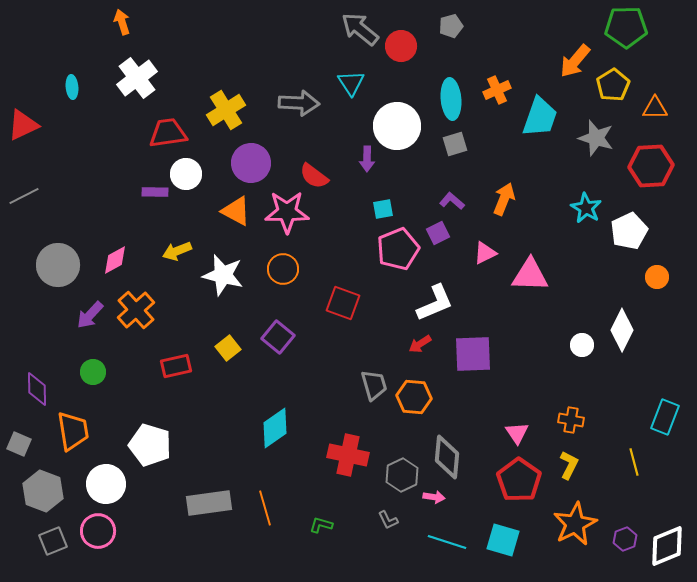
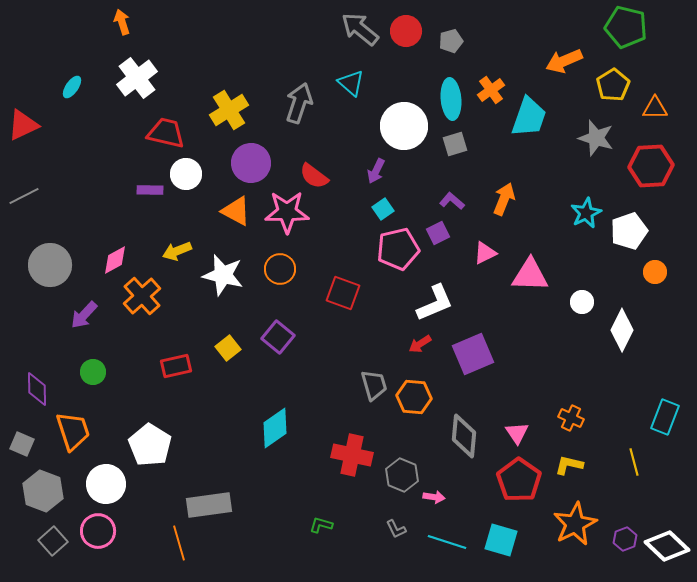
gray pentagon at (451, 26): moved 15 px down
green pentagon at (626, 27): rotated 15 degrees clockwise
red circle at (401, 46): moved 5 px right, 15 px up
orange arrow at (575, 61): moved 11 px left; rotated 27 degrees clockwise
cyan triangle at (351, 83): rotated 16 degrees counterclockwise
cyan ellipse at (72, 87): rotated 40 degrees clockwise
orange cross at (497, 90): moved 6 px left; rotated 12 degrees counterclockwise
gray arrow at (299, 103): rotated 75 degrees counterclockwise
yellow cross at (226, 110): moved 3 px right
cyan trapezoid at (540, 117): moved 11 px left
white circle at (397, 126): moved 7 px right
red trapezoid at (168, 133): moved 2 px left; rotated 21 degrees clockwise
purple arrow at (367, 159): moved 9 px right, 12 px down; rotated 25 degrees clockwise
purple rectangle at (155, 192): moved 5 px left, 2 px up
cyan star at (586, 208): moved 5 px down; rotated 16 degrees clockwise
cyan square at (383, 209): rotated 25 degrees counterclockwise
white pentagon at (629, 231): rotated 6 degrees clockwise
pink pentagon at (398, 249): rotated 9 degrees clockwise
gray circle at (58, 265): moved 8 px left
orange circle at (283, 269): moved 3 px left
orange circle at (657, 277): moved 2 px left, 5 px up
red square at (343, 303): moved 10 px up
orange cross at (136, 310): moved 6 px right, 14 px up
purple arrow at (90, 315): moved 6 px left
white circle at (582, 345): moved 43 px up
purple square at (473, 354): rotated 21 degrees counterclockwise
orange cross at (571, 420): moved 2 px up; rotated 15 degrees clockwise
orange trapezoid at (73, 431): rotated 9 degrees counterclockwise
gray square at (19, 444): moved 3 px right
white pentagon at (150, 445): rotated 15 degrees clockwise
red cross at (348, 455): moved 4 px right
gray diamond at (447, 457): moved 17 px right, 21 px up
yellow L-shape at (569, 465): rotated 104 degrees counterclockwise
gray hexagon at (402, 475): rotated 12 degrees counterclockwise
gray rectangle at (209, 503): moved 2 px down
orange line at (265, 508): moved 86 px left, 35 px down
gray L-shape at (388, 520): moved 8 px right, 9 px down
cyan square at (503, 540): moved 2 px left
gray square at (53, 541): rotated 20 degrees counterclockwise
white diamond at (667, 546): rotated 66 degrees clockwise
